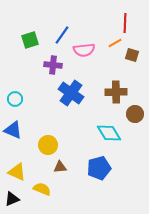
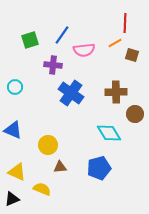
cyan circle: moved 12 px up
